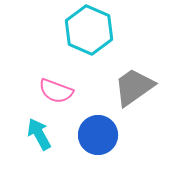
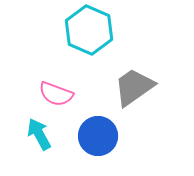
pink semicircle: moved 3 px down
blue circle: moved 1 px down
